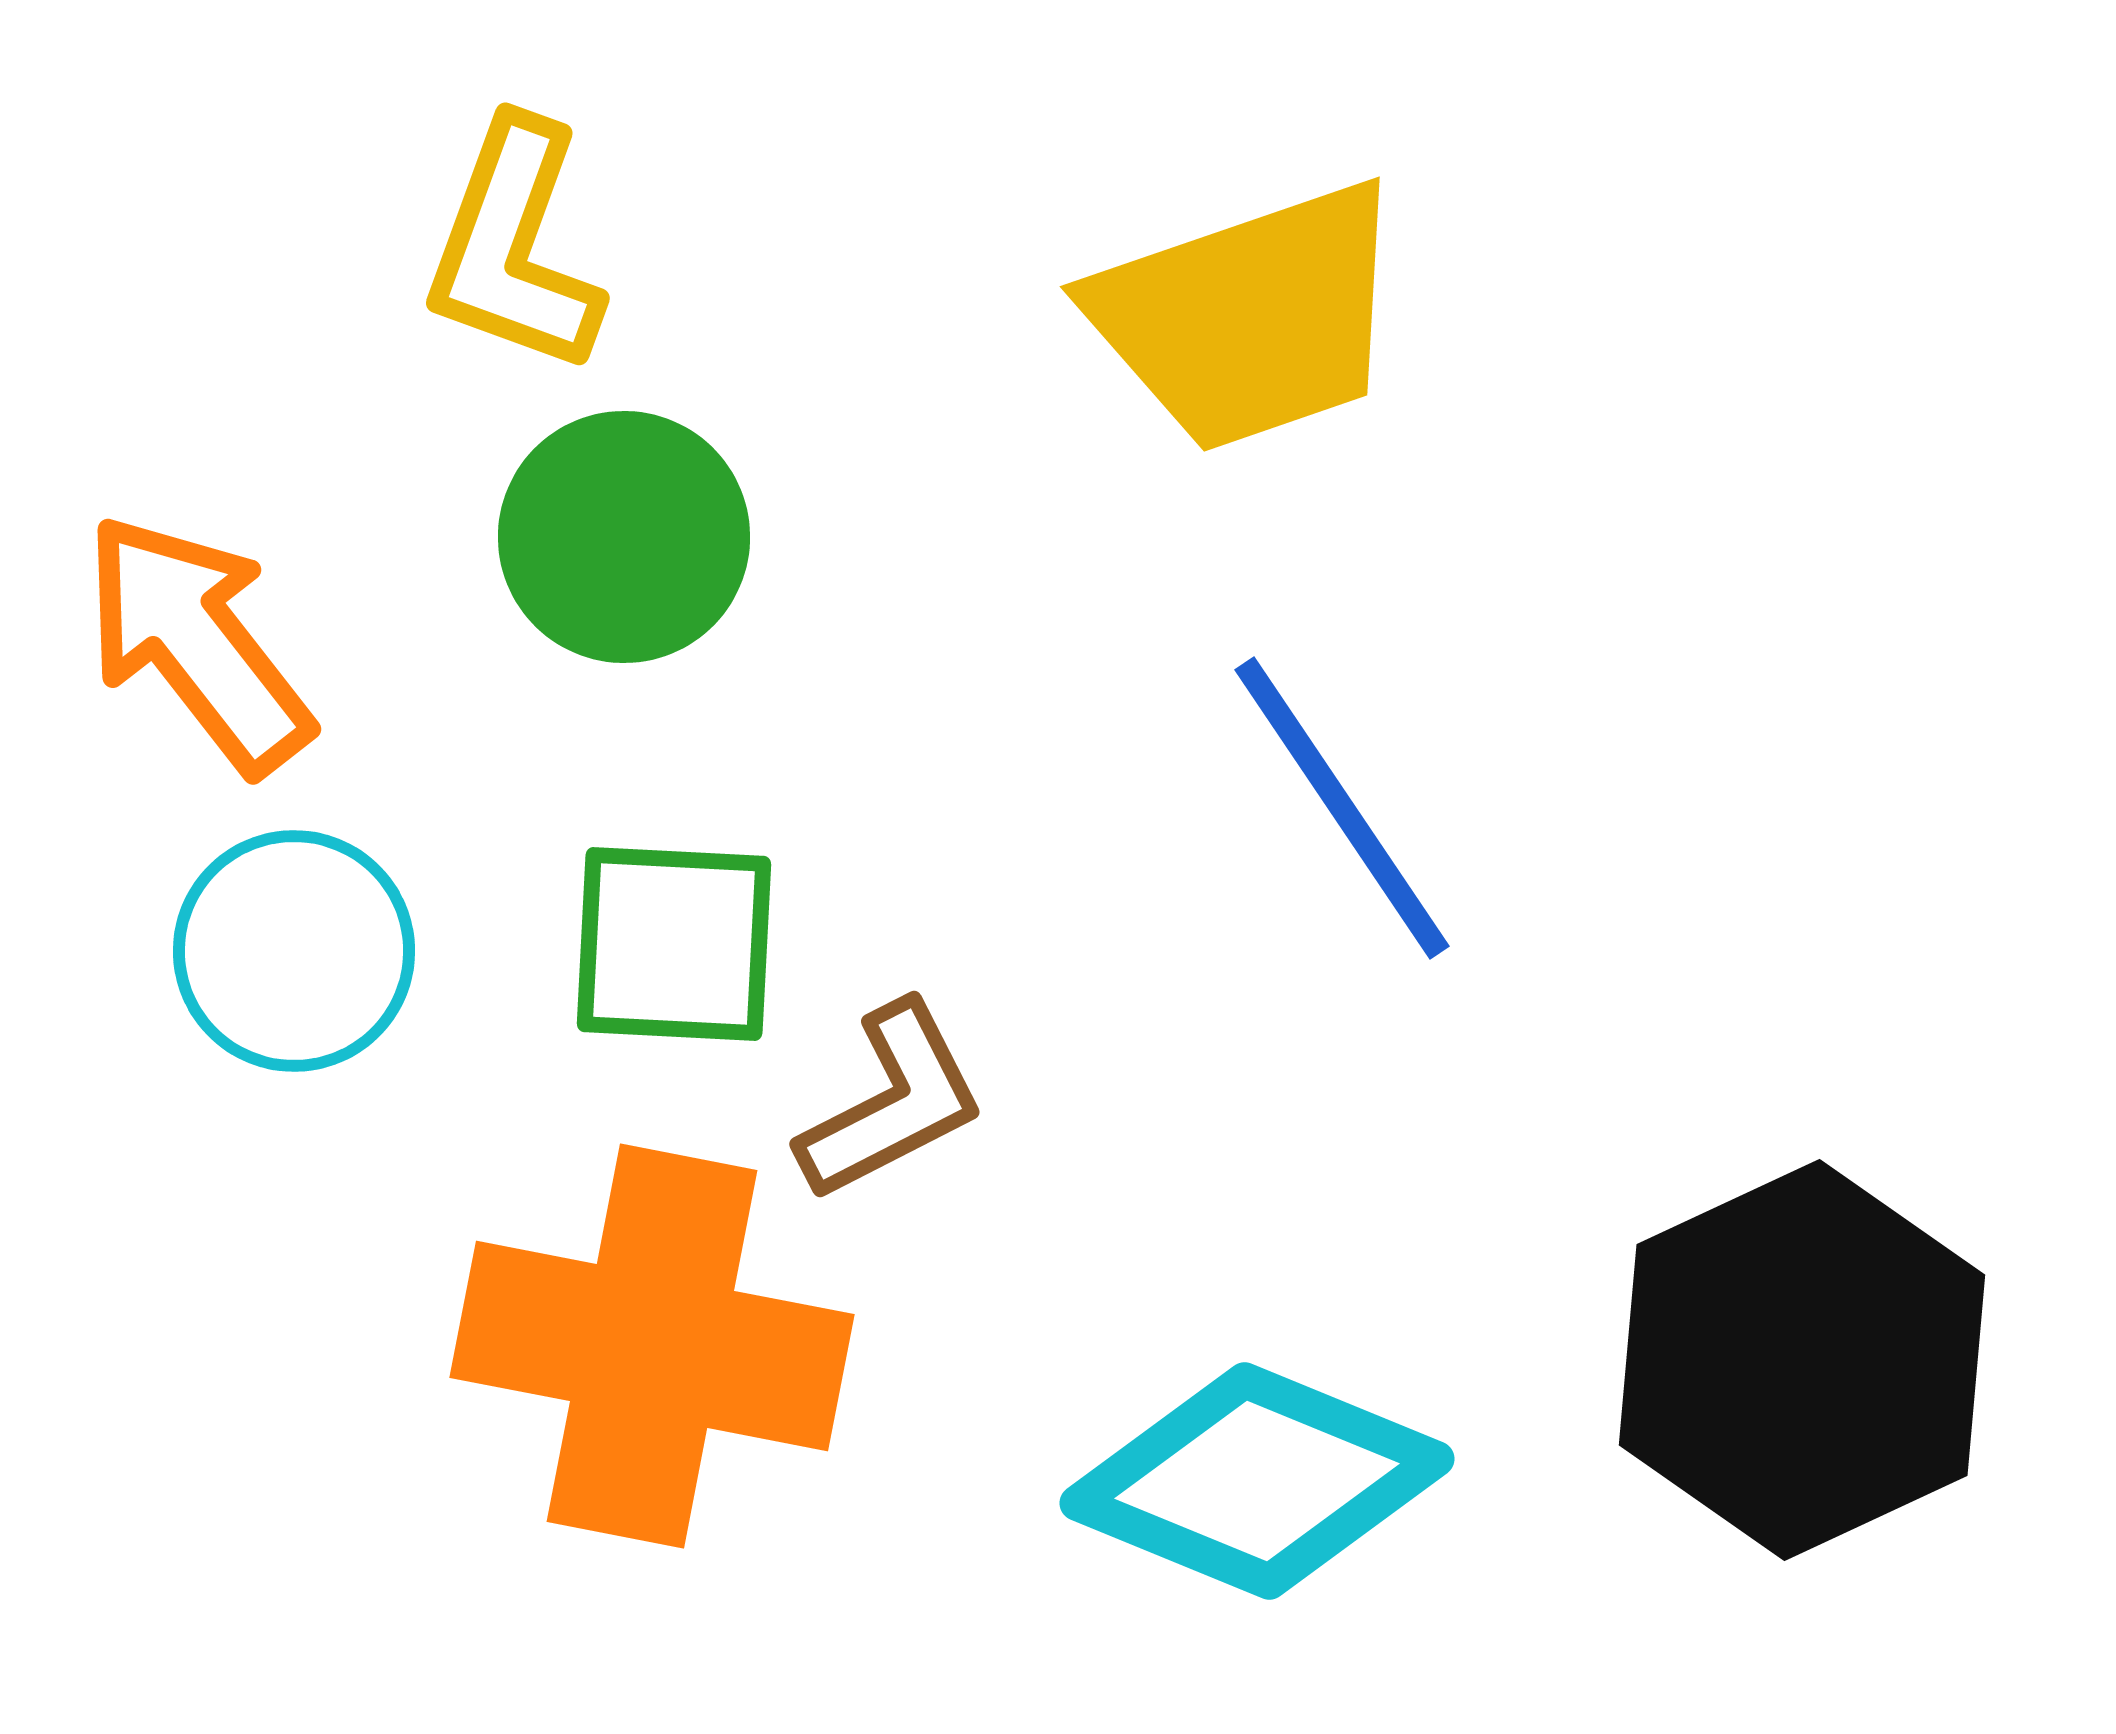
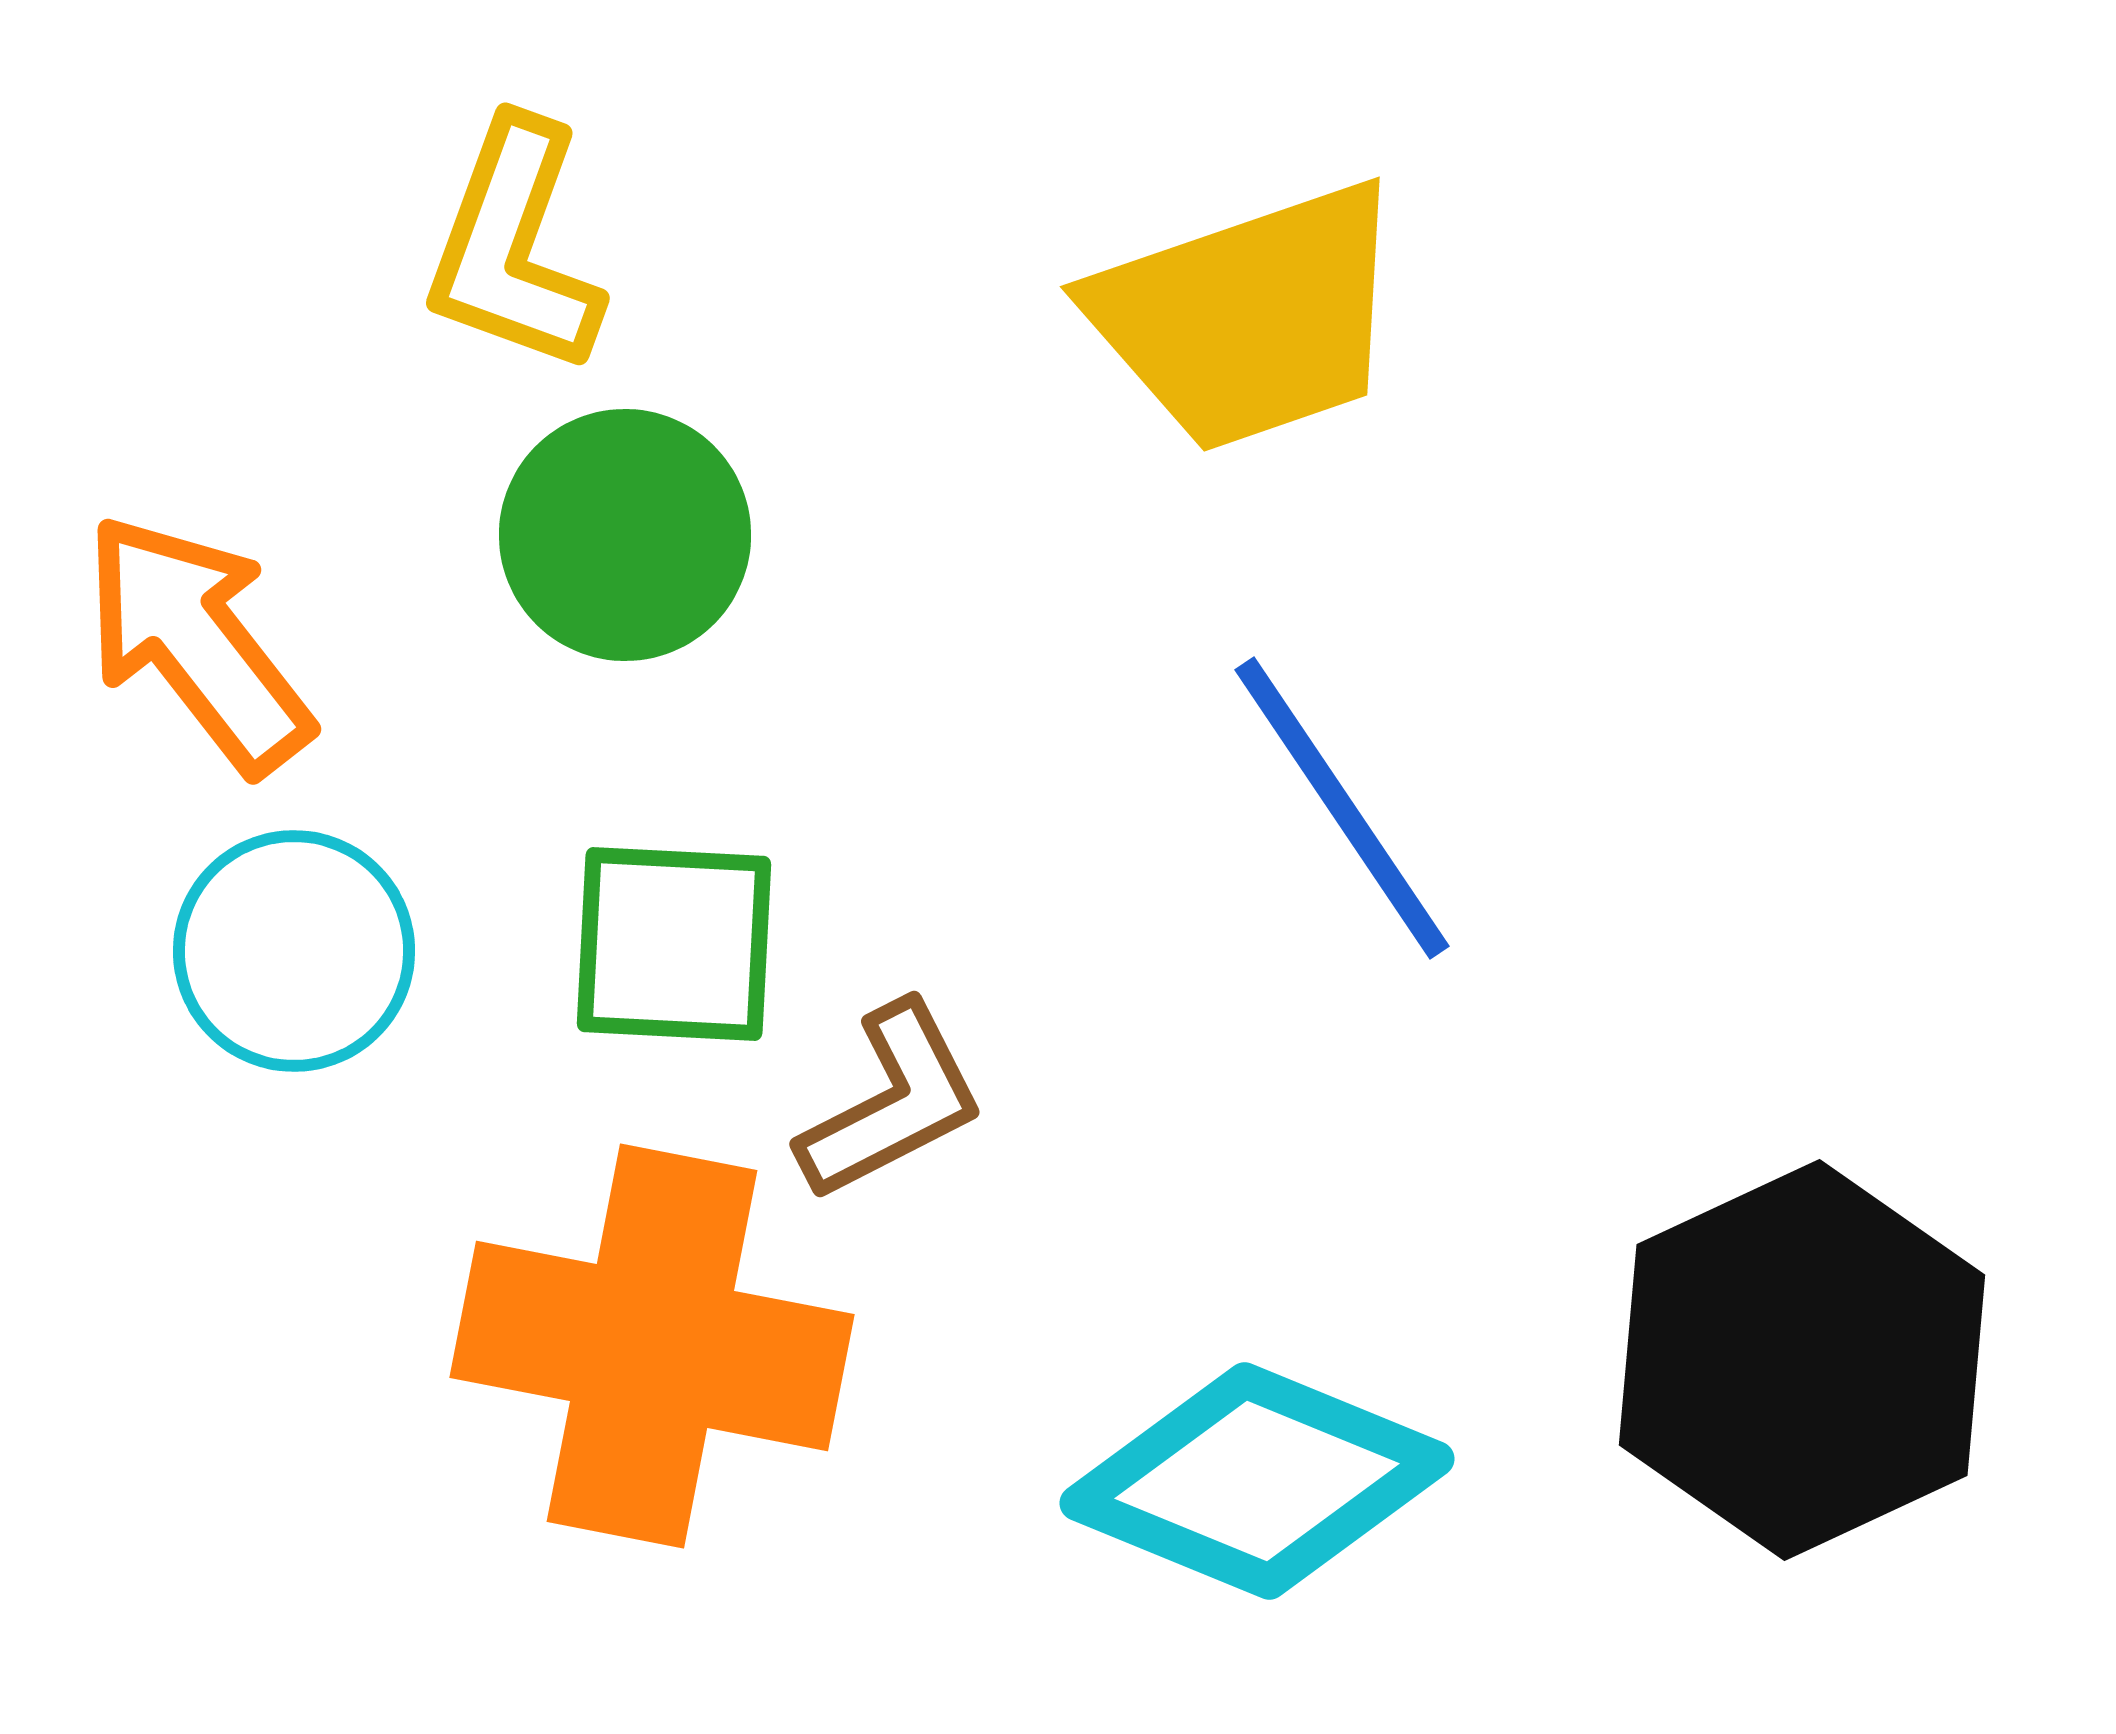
green circle: moved 1 px right, 2 px up
